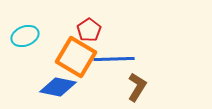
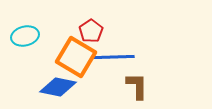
red pentagon: moved 2 px right, 1 px down
cyan ellipse: rotated 8 degrees clockwise
blue line: moved 2 px up
brown L-shape: moved 1 px up; rotated 32 degrees counterclockwise
